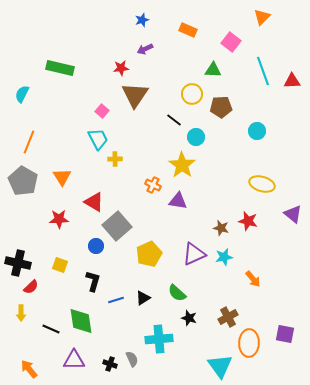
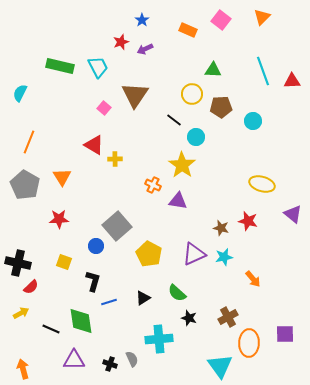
blue star at (142, 20): rotated 16 degrees counterclockwise
pink square at (231, 42): moved 10 px left, 22 px up
green rectangle at (60, 68): moved 2 px up
red star at (121, 68): moved 26 px up; rotated 14 degrees counterclockwise
cyan semicircle at (22, 94): moved 2 px left, 1 px up
pink square at (102, 111): moved 2 px right, 3 px up
cyan circle at (257, 131): moved 4 px left, 10 px up
cyan trapezoid at (98, 139): moved 72 px up
gray pentagon at (23, 181): moved 2 px right, 4 px down
red triangle at (94, 202): moved 57 px up
yellow pentagon at (149, 254): rotated 20 degrees counterclockwise
yellow square at (60, 265): moved 4 px right, 3 px up
blue line at (116, 300): moved 7 px left, 2 px down
yellow arrow at (21, 313): rotated 119 degrees counterclockwise
purple square at (285, 334): rotated 12 degrees counterclockwise
orange arrow at (29, 369): moved 6 px left; rotated 24 degrees clockwise
